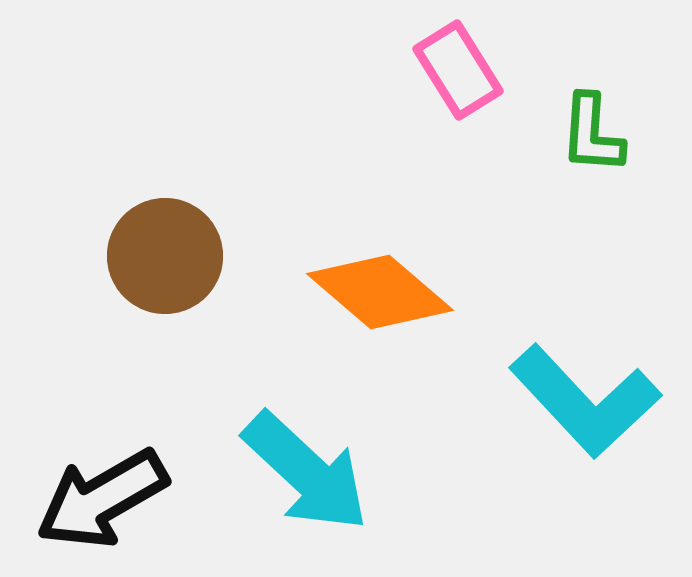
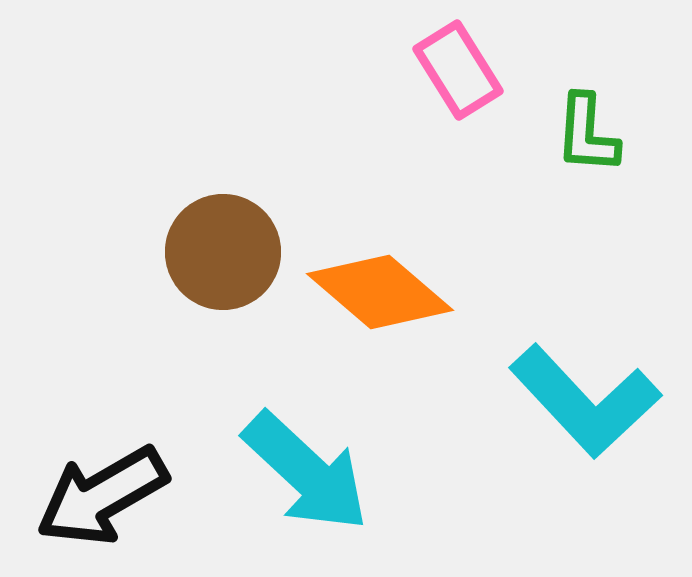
green L-shape: moved 5 px left
brown circle: moved 58 px right, 4 px up
black arrow: moved 3 px up
